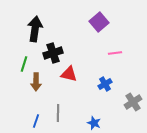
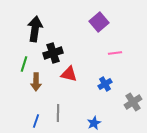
blue star: rotated 24 degrees clockwise
